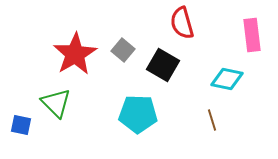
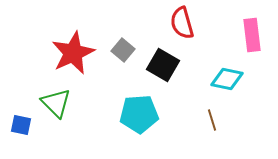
red star: moved 2 px left, 1 px up; rotated 6 degrees clockwise
cyan pentagon: moved 1 px right; rotated 6 degrees counterclockwise
